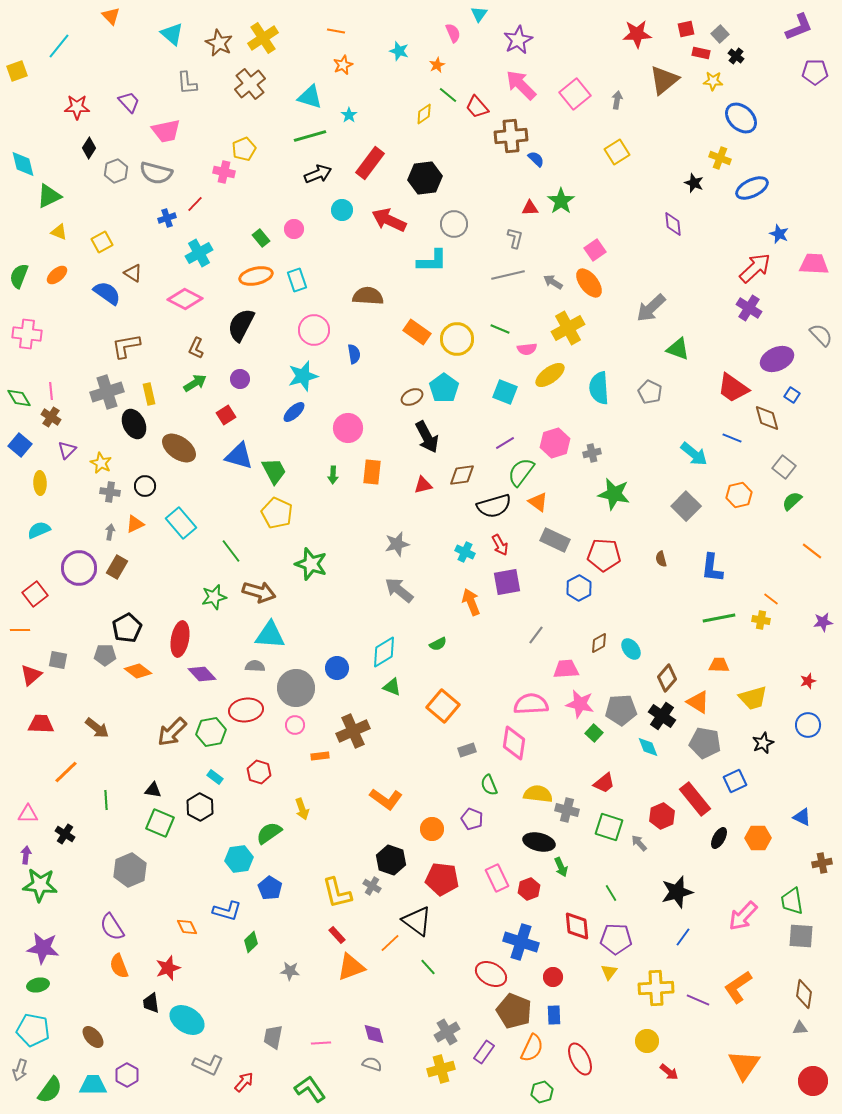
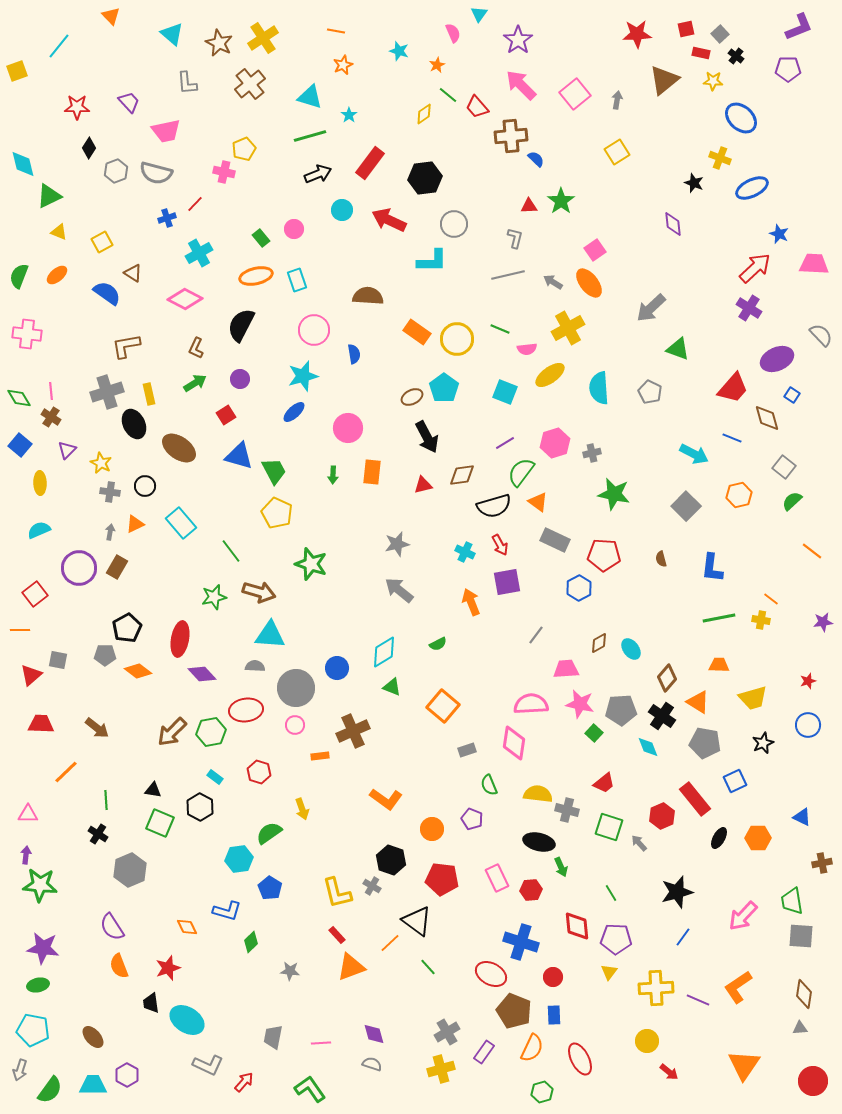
purple star at (518, 40): rotated 8 degrees counterclockwise
purple pentagon at (815, 72): moved 27 px left, 3 px up
red triangle at (530, 208): moved 1 px left, 2 px up
red trapezoid at (733, 388): rotated 84 degrees counterclockwise
cyan arrow at (694, 454): rotated 12 degrees counterclockwise
black cross at (65, 834): moved 33 px right
red hexagon at (529, 889): moved 2 px right, 1 px down; rotated 15 degrees clockwise
